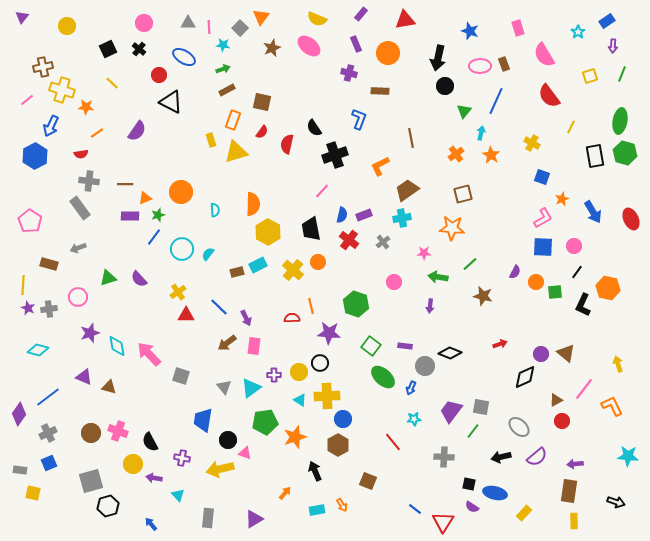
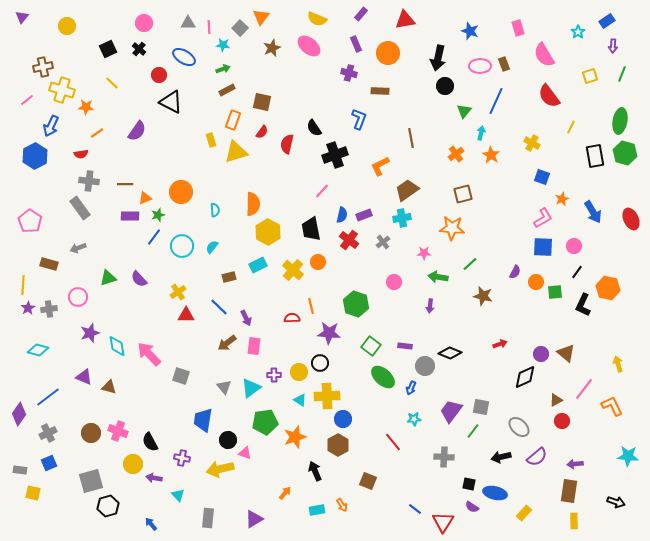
cyan circle at (182, 249): moved 3 px up
cyan semicircle at (208, 254): moved 4 px right, 7 px up
brown rectangle at (237, 272): moved 8 px left, 5 px down
purple star at (28, 308): rotated 16 degrees clockwise
